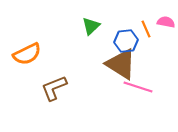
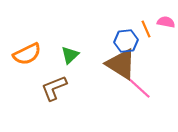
green triangle: moved 21 px left, 29 px down
pink line: rotated 24 degrees clockwise
